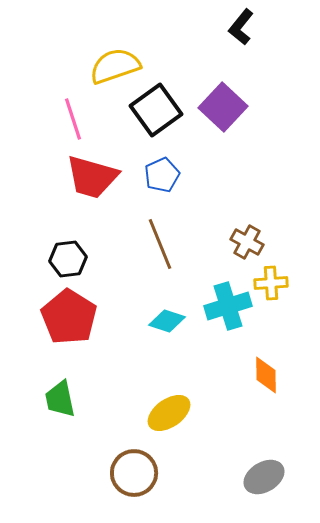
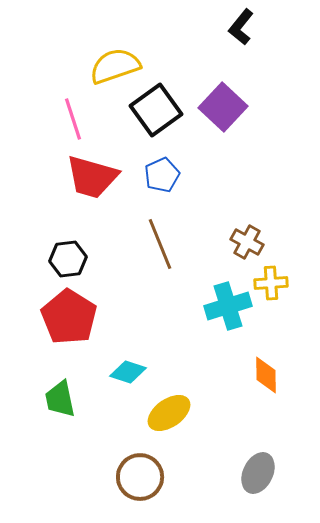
cyan diamond: moved 39 px left, 51 px down
brown circle: moved 6 px right, 4 px down
gray ellipse: moved 6 px left, 4 px up; rotated 33 degrees counterclockwise
